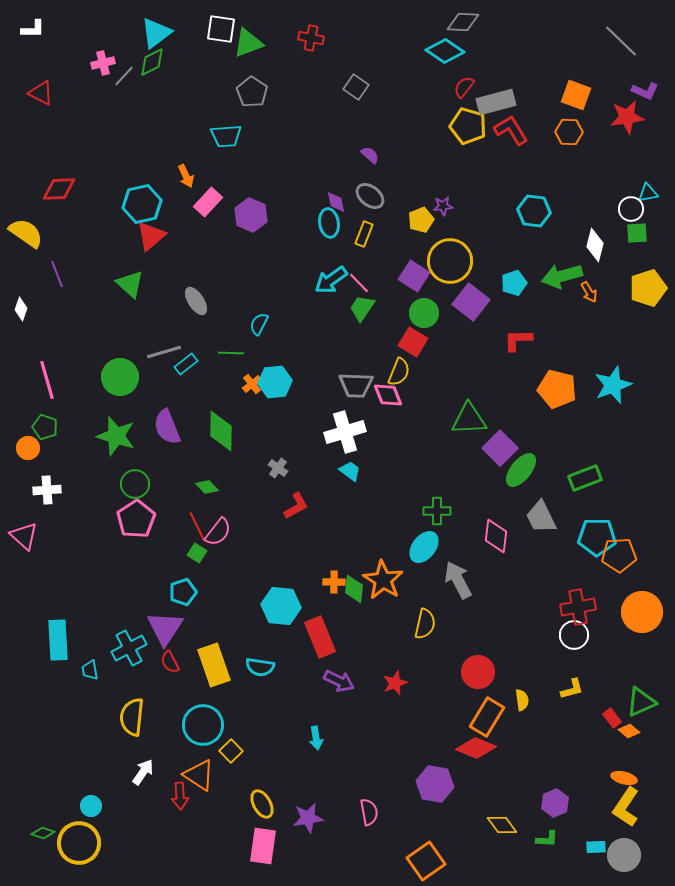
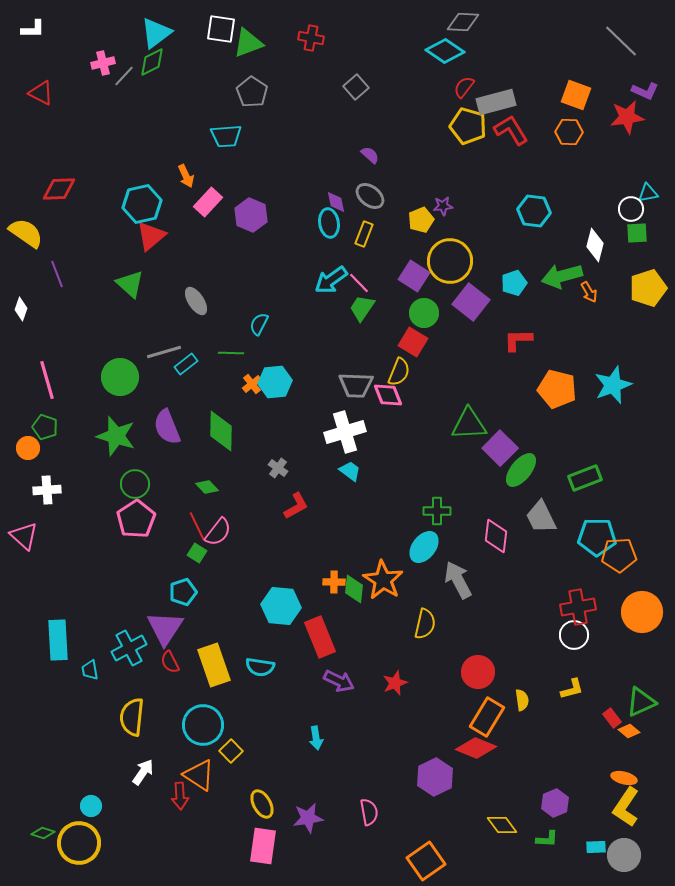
gray square at (356, 87): rotated 15 degrees clockwise
green triangle at (469, 419): moved 5 px down
purple hexagon at (435, 784): moved 7 px up; rotated 24 degrees clockwise
